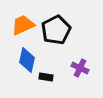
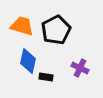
orange trapezoid: moved 1 px left, 1 px down; rotated 40 degrees clockwise
blue diamond: moved 1 px right, 1 px down
